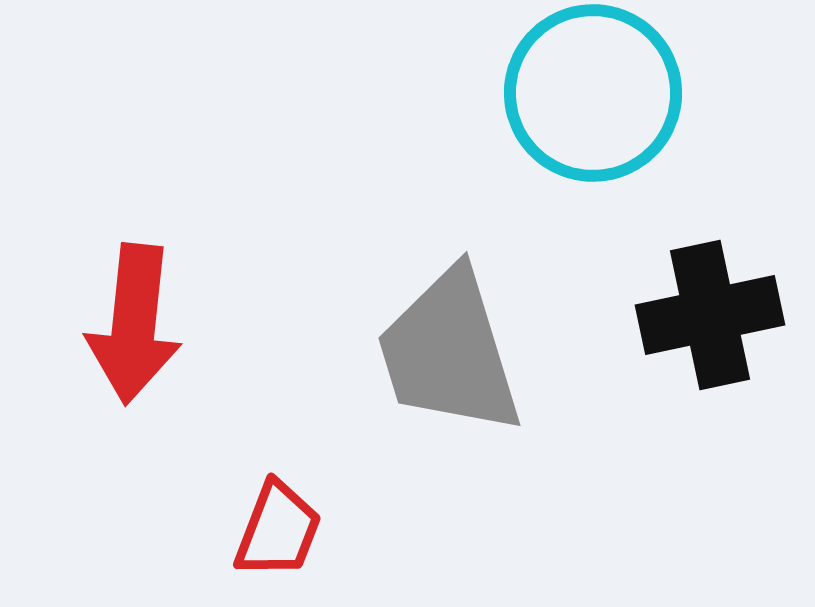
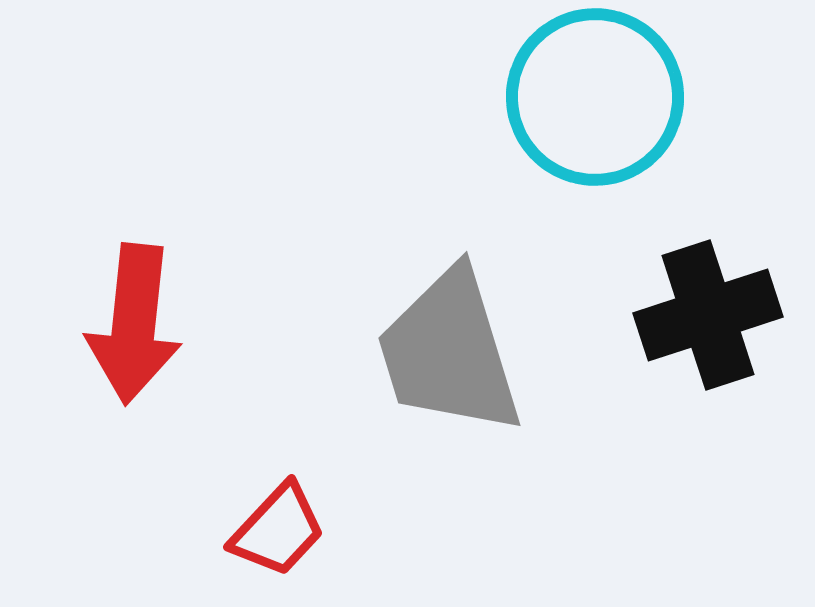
cyan circle: moved 2 px right, 4 px down
black cross: moved 2 px left; rotated 6 degrees counterclockwise
red trapezoid: rotated 22 degrees clockwise
